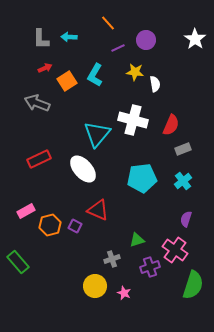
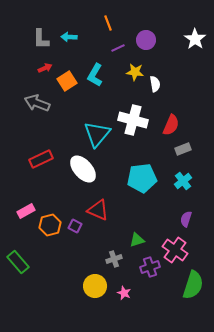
orange line: rotated 21 degrees clockwise
red rectangle: moved 2 px right
gray cross: moved 2 px right
